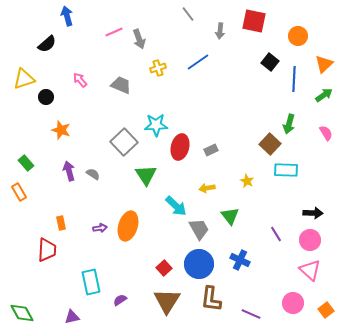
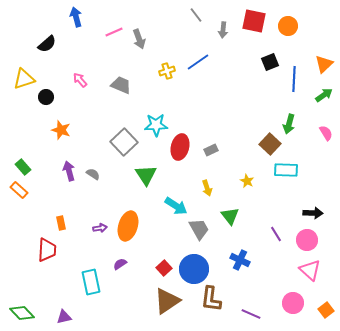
gray line at (188, 14): moved 8 px right, 1 px down
blue arrow at (67, 16): moved 9 px right, 1 px down
gray arrow at (220, 31): moved 3 px right, 1 px up
orange circle at (298, 36): moved 10 px left, 10 px up
black square at (270, 62): rotated 30 degrees clockwise
yellow cross at (158, 68): moved 9 px right, 3 px down
green rectangle at (26, 163): moved 3 px left, 4 px down
yellow arrow at (207, 188): rotated 98 degrees counterclockwise
orange rectangle at (19, 192): moved 2 px up; rotated 18 degrees counterclockwise
cyan arrow at (176, 206): rotated 10 degrees counterclockwise
pink circle at (310, 240): moved 3 px left
blue circle at (199, 264): moved 5 px left, 5 px down
purple semicircle at (120, 300): moved 36 px up
brown triangle at (167, 301): rotated 24 degrees clockwise
green diamond at (22, 313): rotated 15 degrees counterclockwise
purple triangle at (72, 317): moved 8 px left
